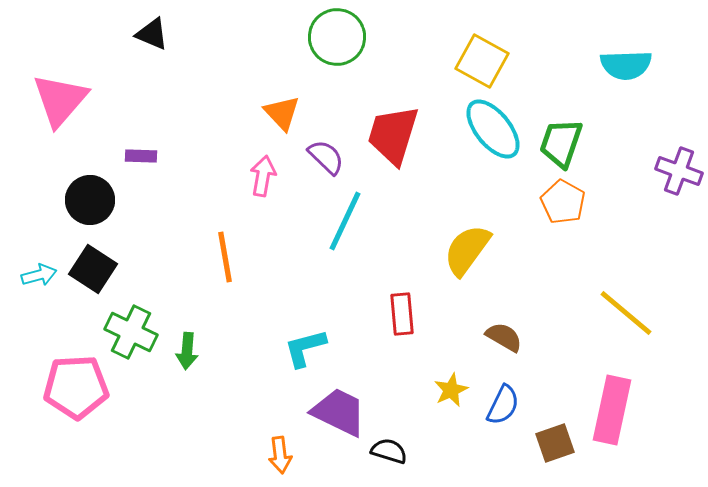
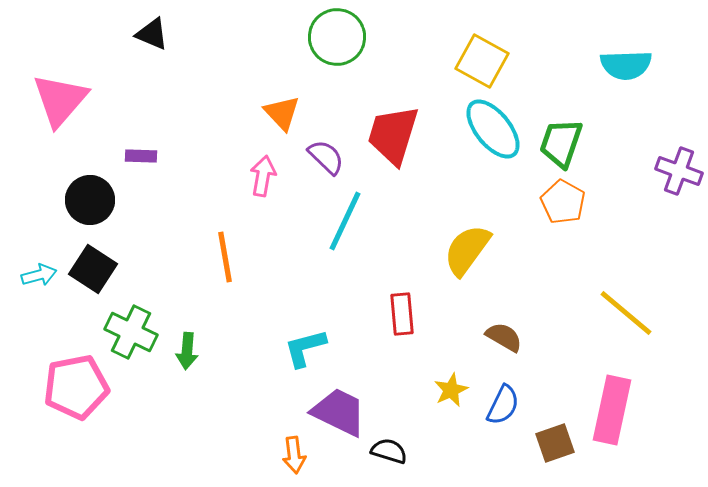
pink pentagon: rotated 8 degrees counterclockwise
orange arrow: moved 14 px right
